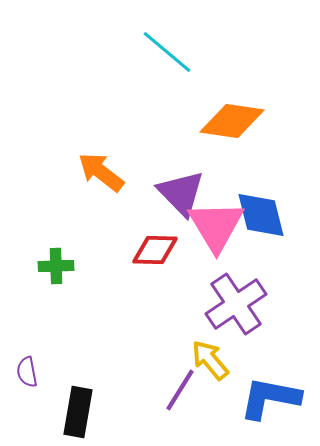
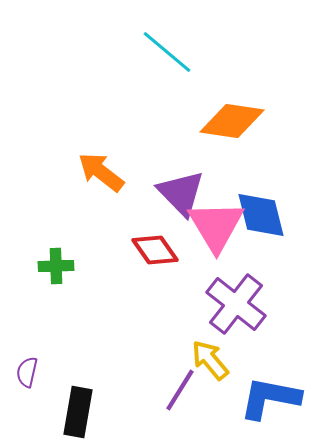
red diamond: rotated 54 degrees clockwise
purple cross: rotated 18 degrees counterclockwise
purple semicircle: rotated 24 degrees clockwise
